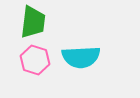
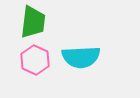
pink hexagon: rotated 8 degrees clockwise
